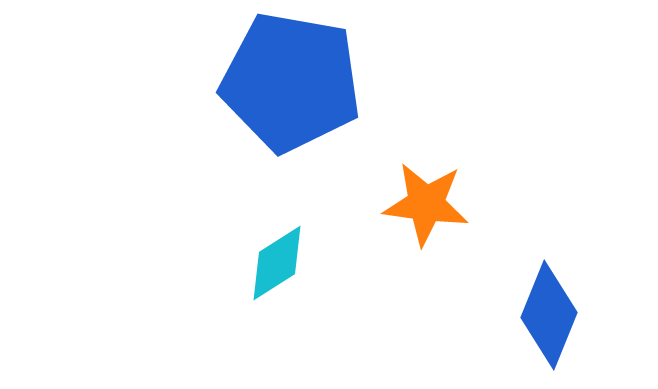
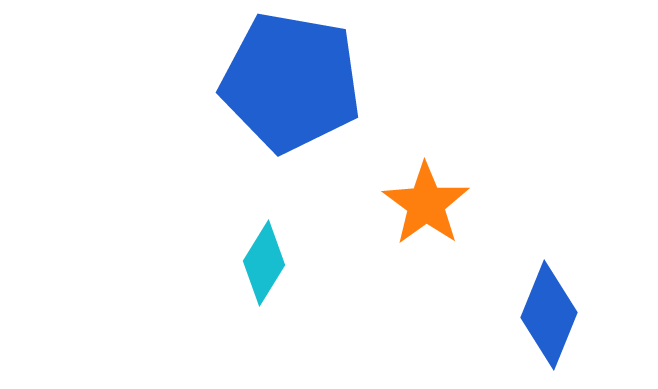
orange star: rotated 28 degrees clockwise
cyan diamond: moved 13 px left; rotated 26 degrees counterclockwise
